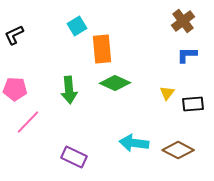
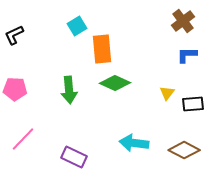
pink line: moved 5 px left, 17 px down
brown diamond: moved 6 px right
